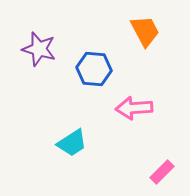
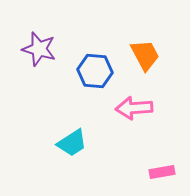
orange trapezoid: moved 24 px down
blue hexagon: moved 1 px right, 2 px down
pink rectangle: rotated 35 degrees clockwise
